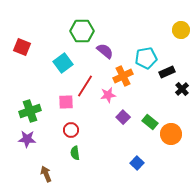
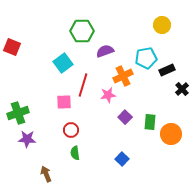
yellow circle: moved 19 px left, 5 px up
red square: moved 10 px left
purple semicircle: rotated 60 degrees counterclockwise
black rectangle: moved 2 px up
red line: moved 2 px left, 1 px up; rotated 15 degrees counterclockwise
pink square: moved 2 px left
green cross: moved 12 px left, 2 px down
purple square: moved 2 px right
green rectangle: rotated 56 degrees clockwise
blue square: moved 15 px left, 4 px up
